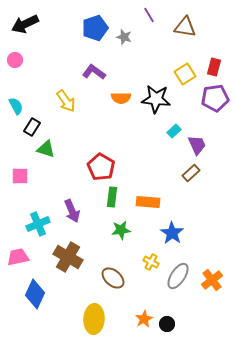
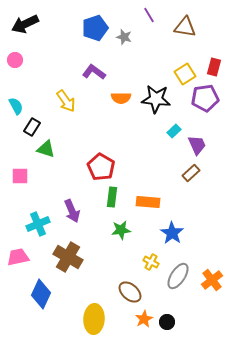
purple pentagon: moved 10 px left
brown ellipse: moved 17 px right, 14 px down
blue diamond: moved 6 px right
black circle: moved 2 px up
